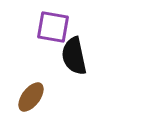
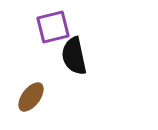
purple square: rotated 24 degrees counterclockwise
